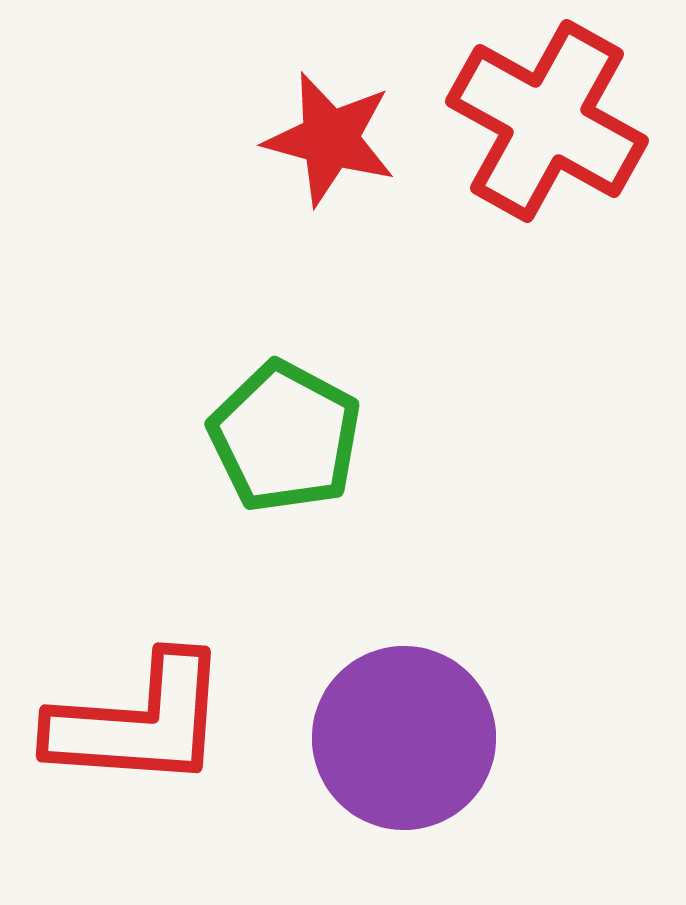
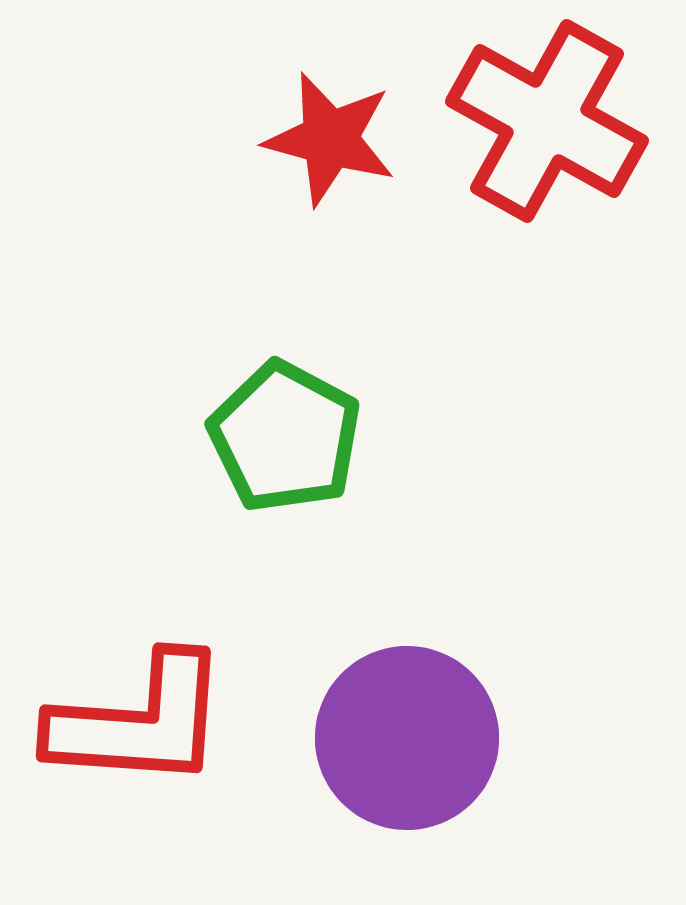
purple circle: moved 3 px right
